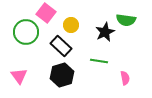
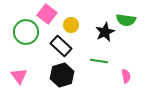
pink square: moved 1 px right, 1 px down
pink semicircle: moved 1 px right, 2 px up
